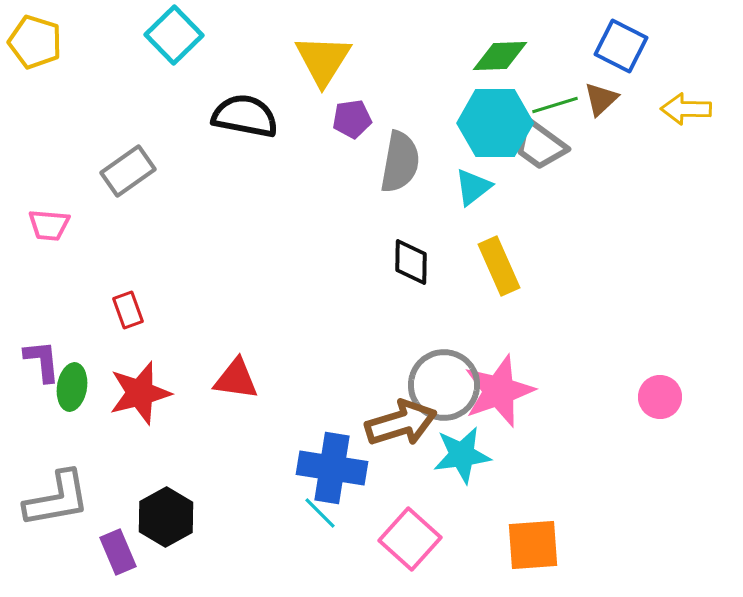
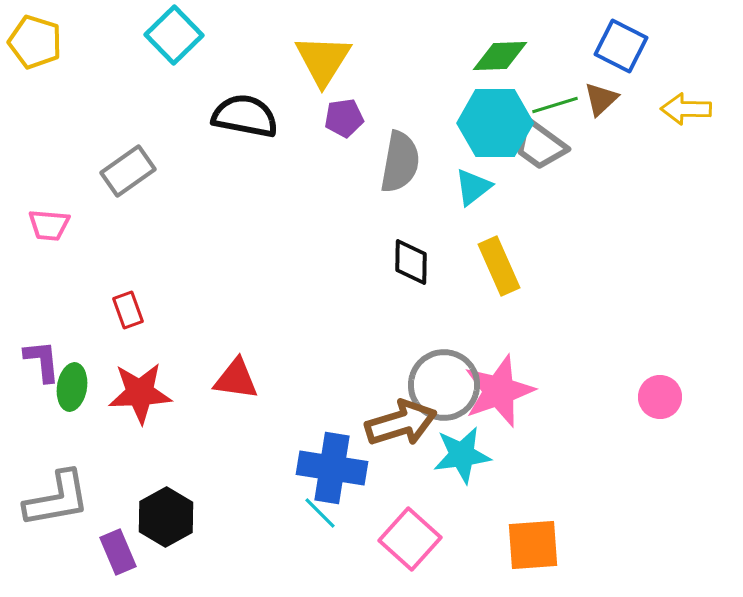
purple pentagon: moved 8 px left, 1 px up
red star: rotated 12 degrees clockwise
